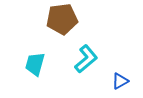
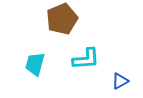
brown pentagon: rotated 16 degrees counterclockwise
cyan L-shape: rotated 36 degrees clockwise
